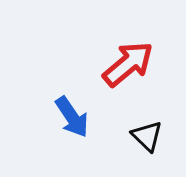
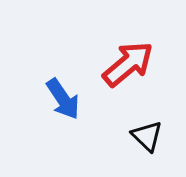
blue arrow: moved 9 px left, 18 px up
